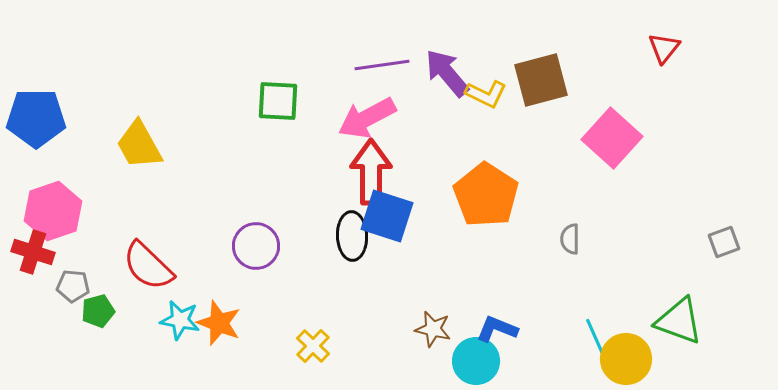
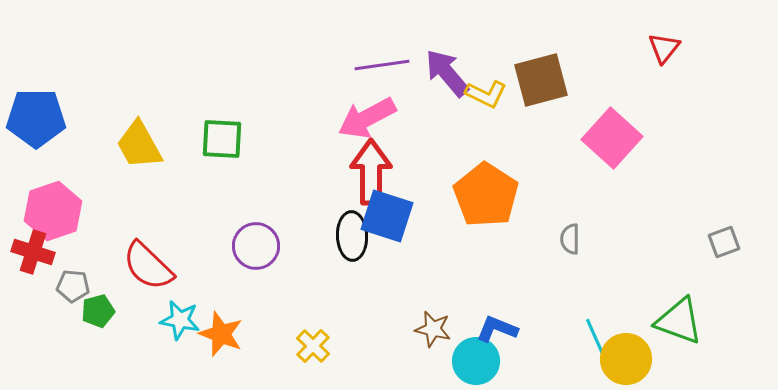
green square: moved 56 px left, 38 px down
orange star: moved 2 px right, 11 px down
